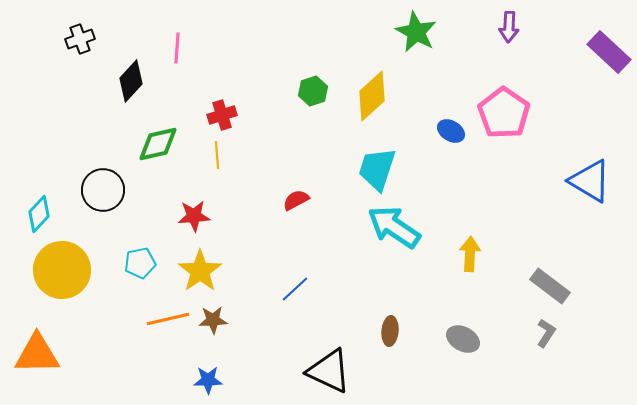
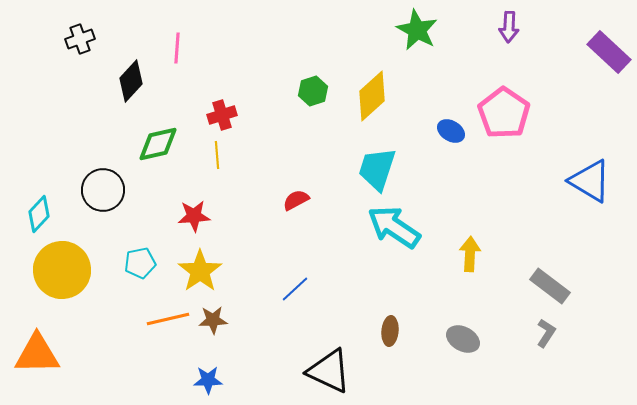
green star: moved 1 px right, 2 px up
